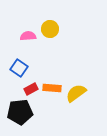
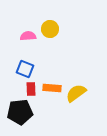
blue square: moved 6 px right, 1 px down; rotated 12 degrees counterclockwise
red rectangle: rotated 64 degrees counterclockwise
